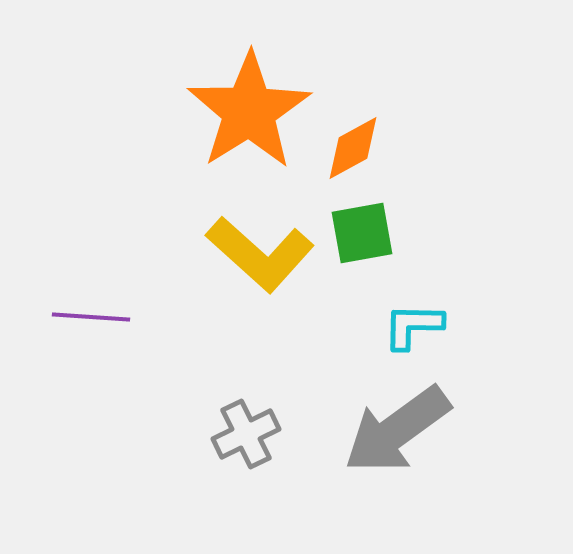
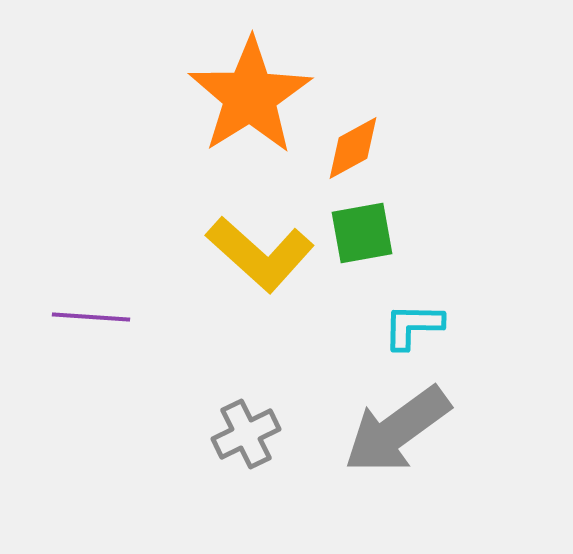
orange star: moved 1 px right, 15 px up
